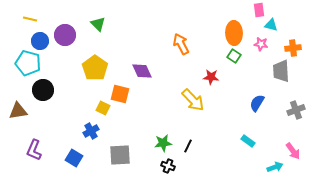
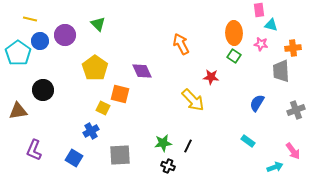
cyan pentagon: moved 10 px left, 10 px up; rotated 20 degrees clockwise
